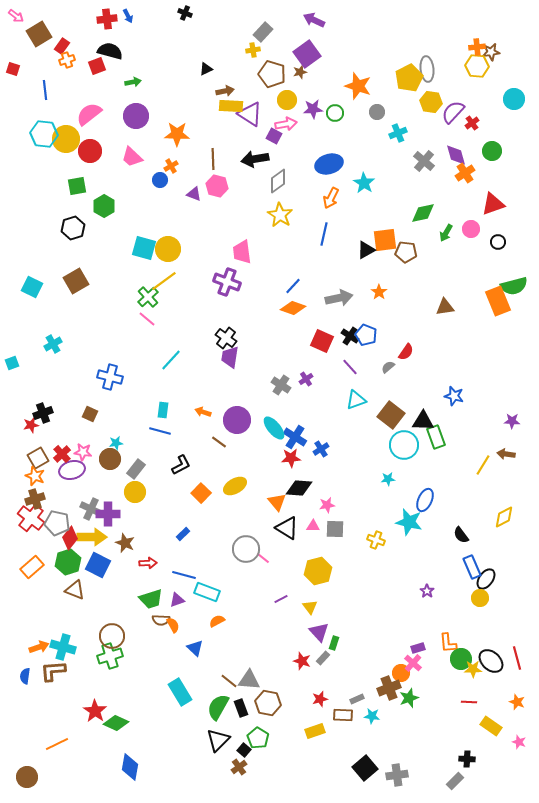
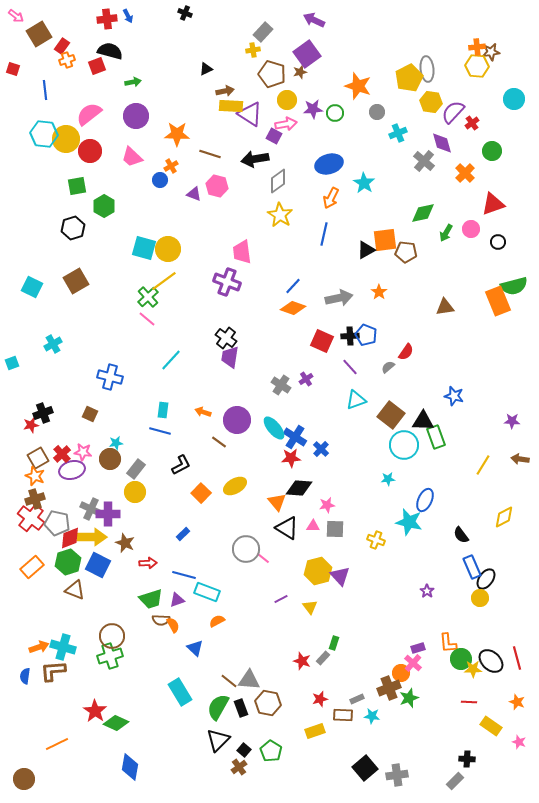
purple diamond at (456, 155): moved 14 px left, 12 px up
brown line at (213, 159): moved 3 px left, 5 px up; rotated 70 degrees counterclockwise
orange cross at (465, 173): rotated 12 degrees counterclockwise
black cross at (350, 336): rotated 36 degrees counterclockwise
blue cross at (321, 449): rotated 14 degrees counterclockwise
brown arrow at (506, 454): moved 14 px right, 5 px down
red diamond at (70, 538): rotated 30 degrees clockwise
purple triangle at (319, 632): moved 21 px right, 56 px up
green pentagon at (258, 738): moved 13 px right, 13 px down
brown circle at (27, 777): moved 3 px left, 2 px down
